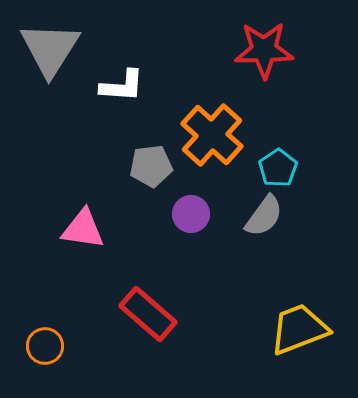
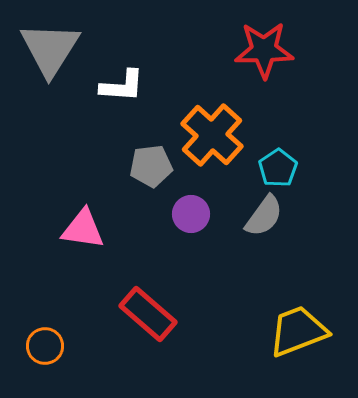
yellow trapezoid: moved 1 px left, 2 px down
